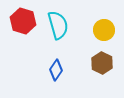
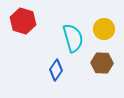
cyan semicircle: moved 15 px right, 13 px down
yellow circle: moved 1 px up
brown hexagon: rotated 25 degrees counterclockwise
